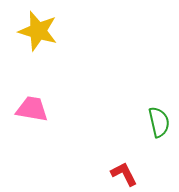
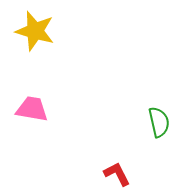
yellow star: moved 3 px left
red L-shape: moved 7 px left
